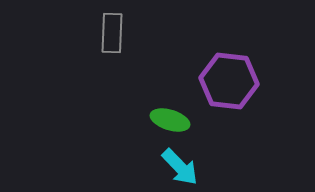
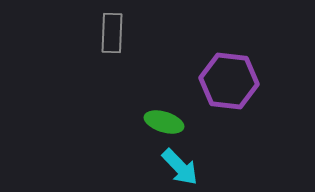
green ellipse: moved 6 px left, 2 px down
